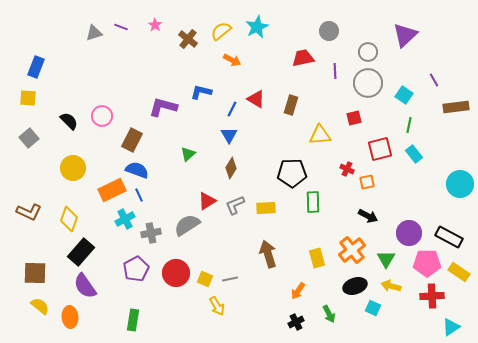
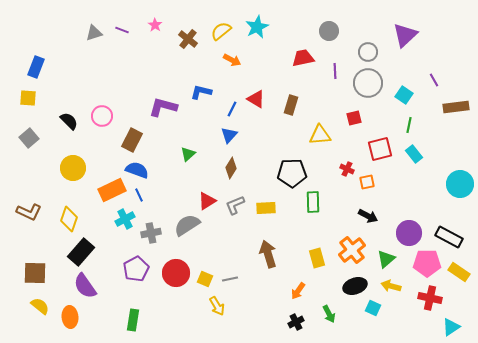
purple line at (121, 27): moved 1 px right, 3 px down
blue triangle at (229, 135): rotated 12 degrees clockwise
green triangle at (386, 259): rotated 18 degrees clockwise
red cross at (432, 296): moved 2 px left, 2 px down; rotated 15 degrees clockwise
